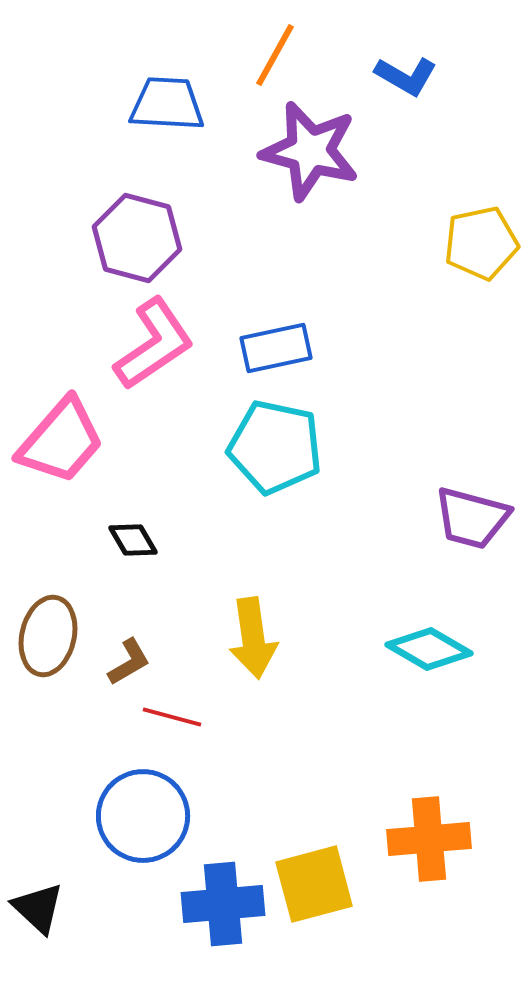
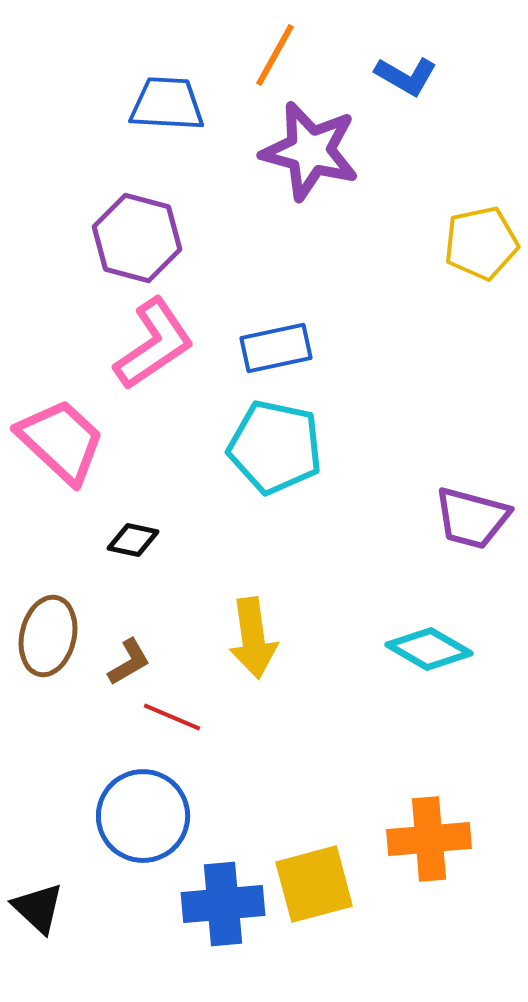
pink trapezoid: rotated 88 degrees counterclockwise
black diamond: rotated 48 degrees counterclockwise
red line: rotated 8 degrees clockwise
